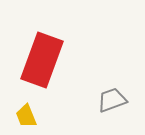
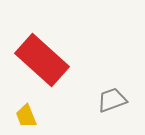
red rectangle: rotated 68 degrees counterclockwise
